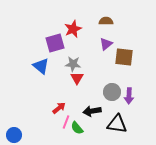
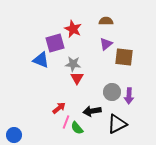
red star: rotated 24 degrees counterclockwise
blue triangle: moved 6 px up; rotated 18 degrees counterclockwise
black triangle: rotated 35 degrees counterclockwise
